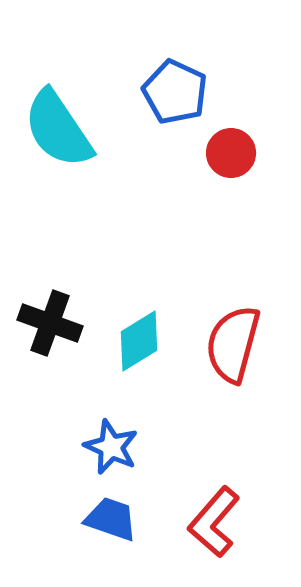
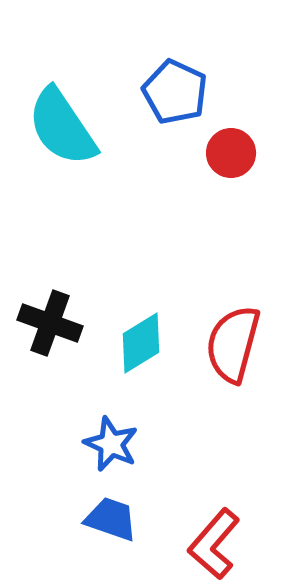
cyan semicircle: moved 4 px right, 2 px up
cyan diamond: moved 2 px right, 2 px down
blue star: moved 3 px up
red L-shape: moved 22 px down
